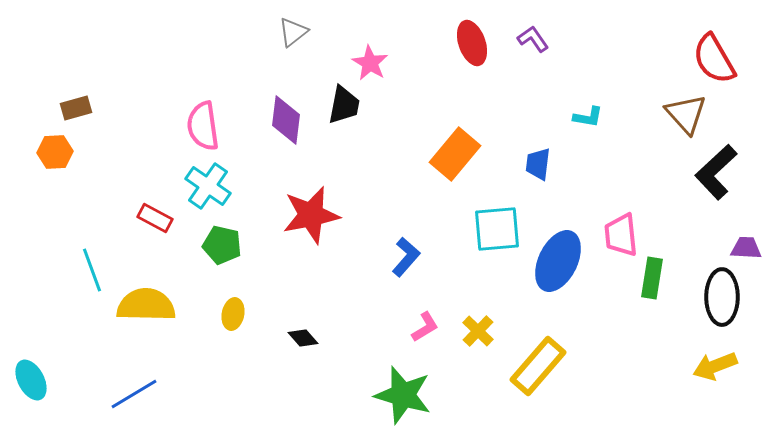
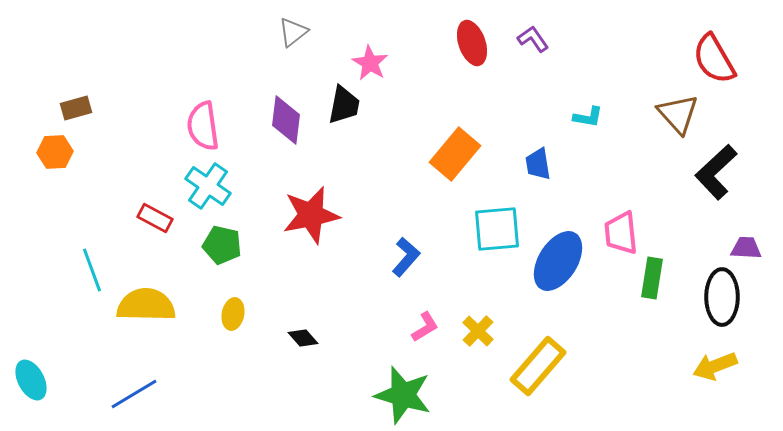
brown triangle: moved 8 px left
blue trapezoid: rotated 16 degrees counterclockwise
pink trapezoid: moved 2 px up
blue ellipse: rotated 6 degrees clockwise
